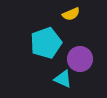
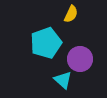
yellow semicircle: rotated 42 degrees counterclockwise
cyan triangle: moved 1 px down; rotated 18 degrees clockwise
